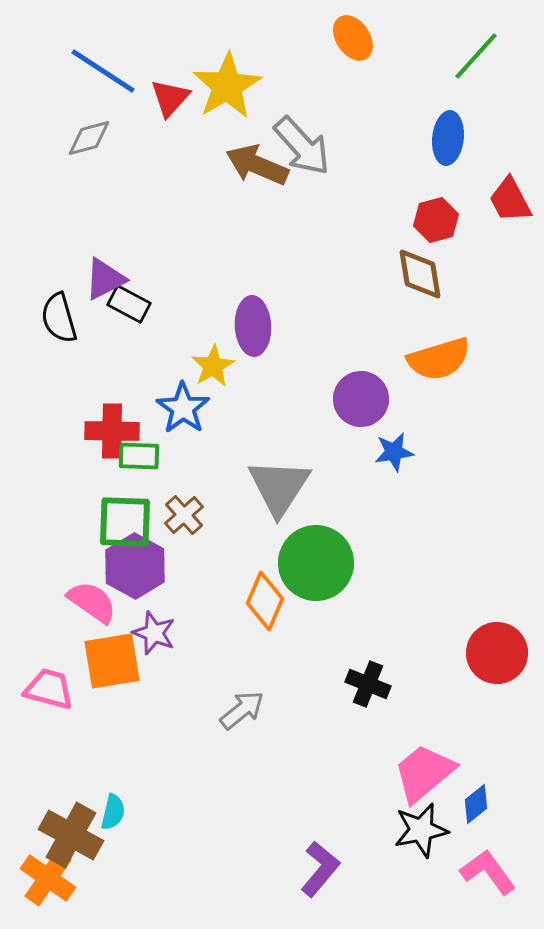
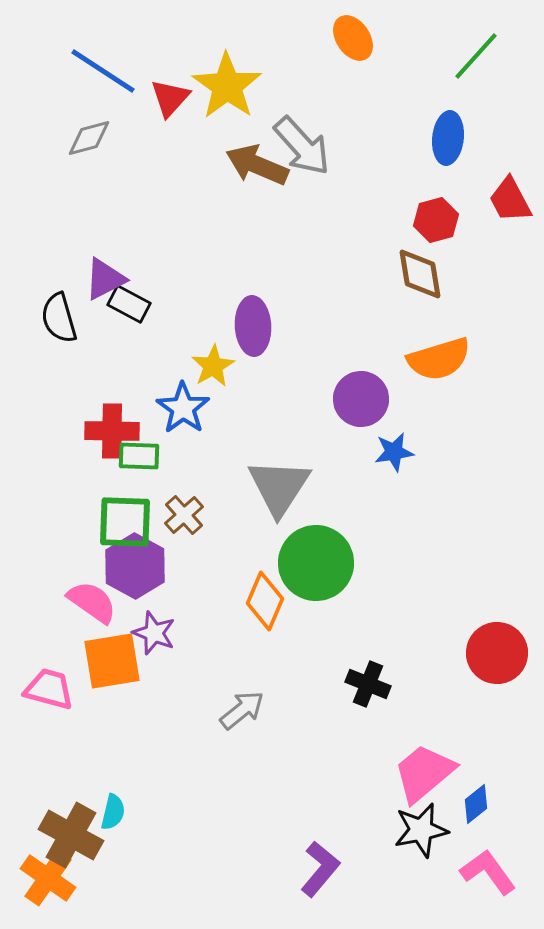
yellow star at (227, 86): rotated 6 degrees counterclockwise
